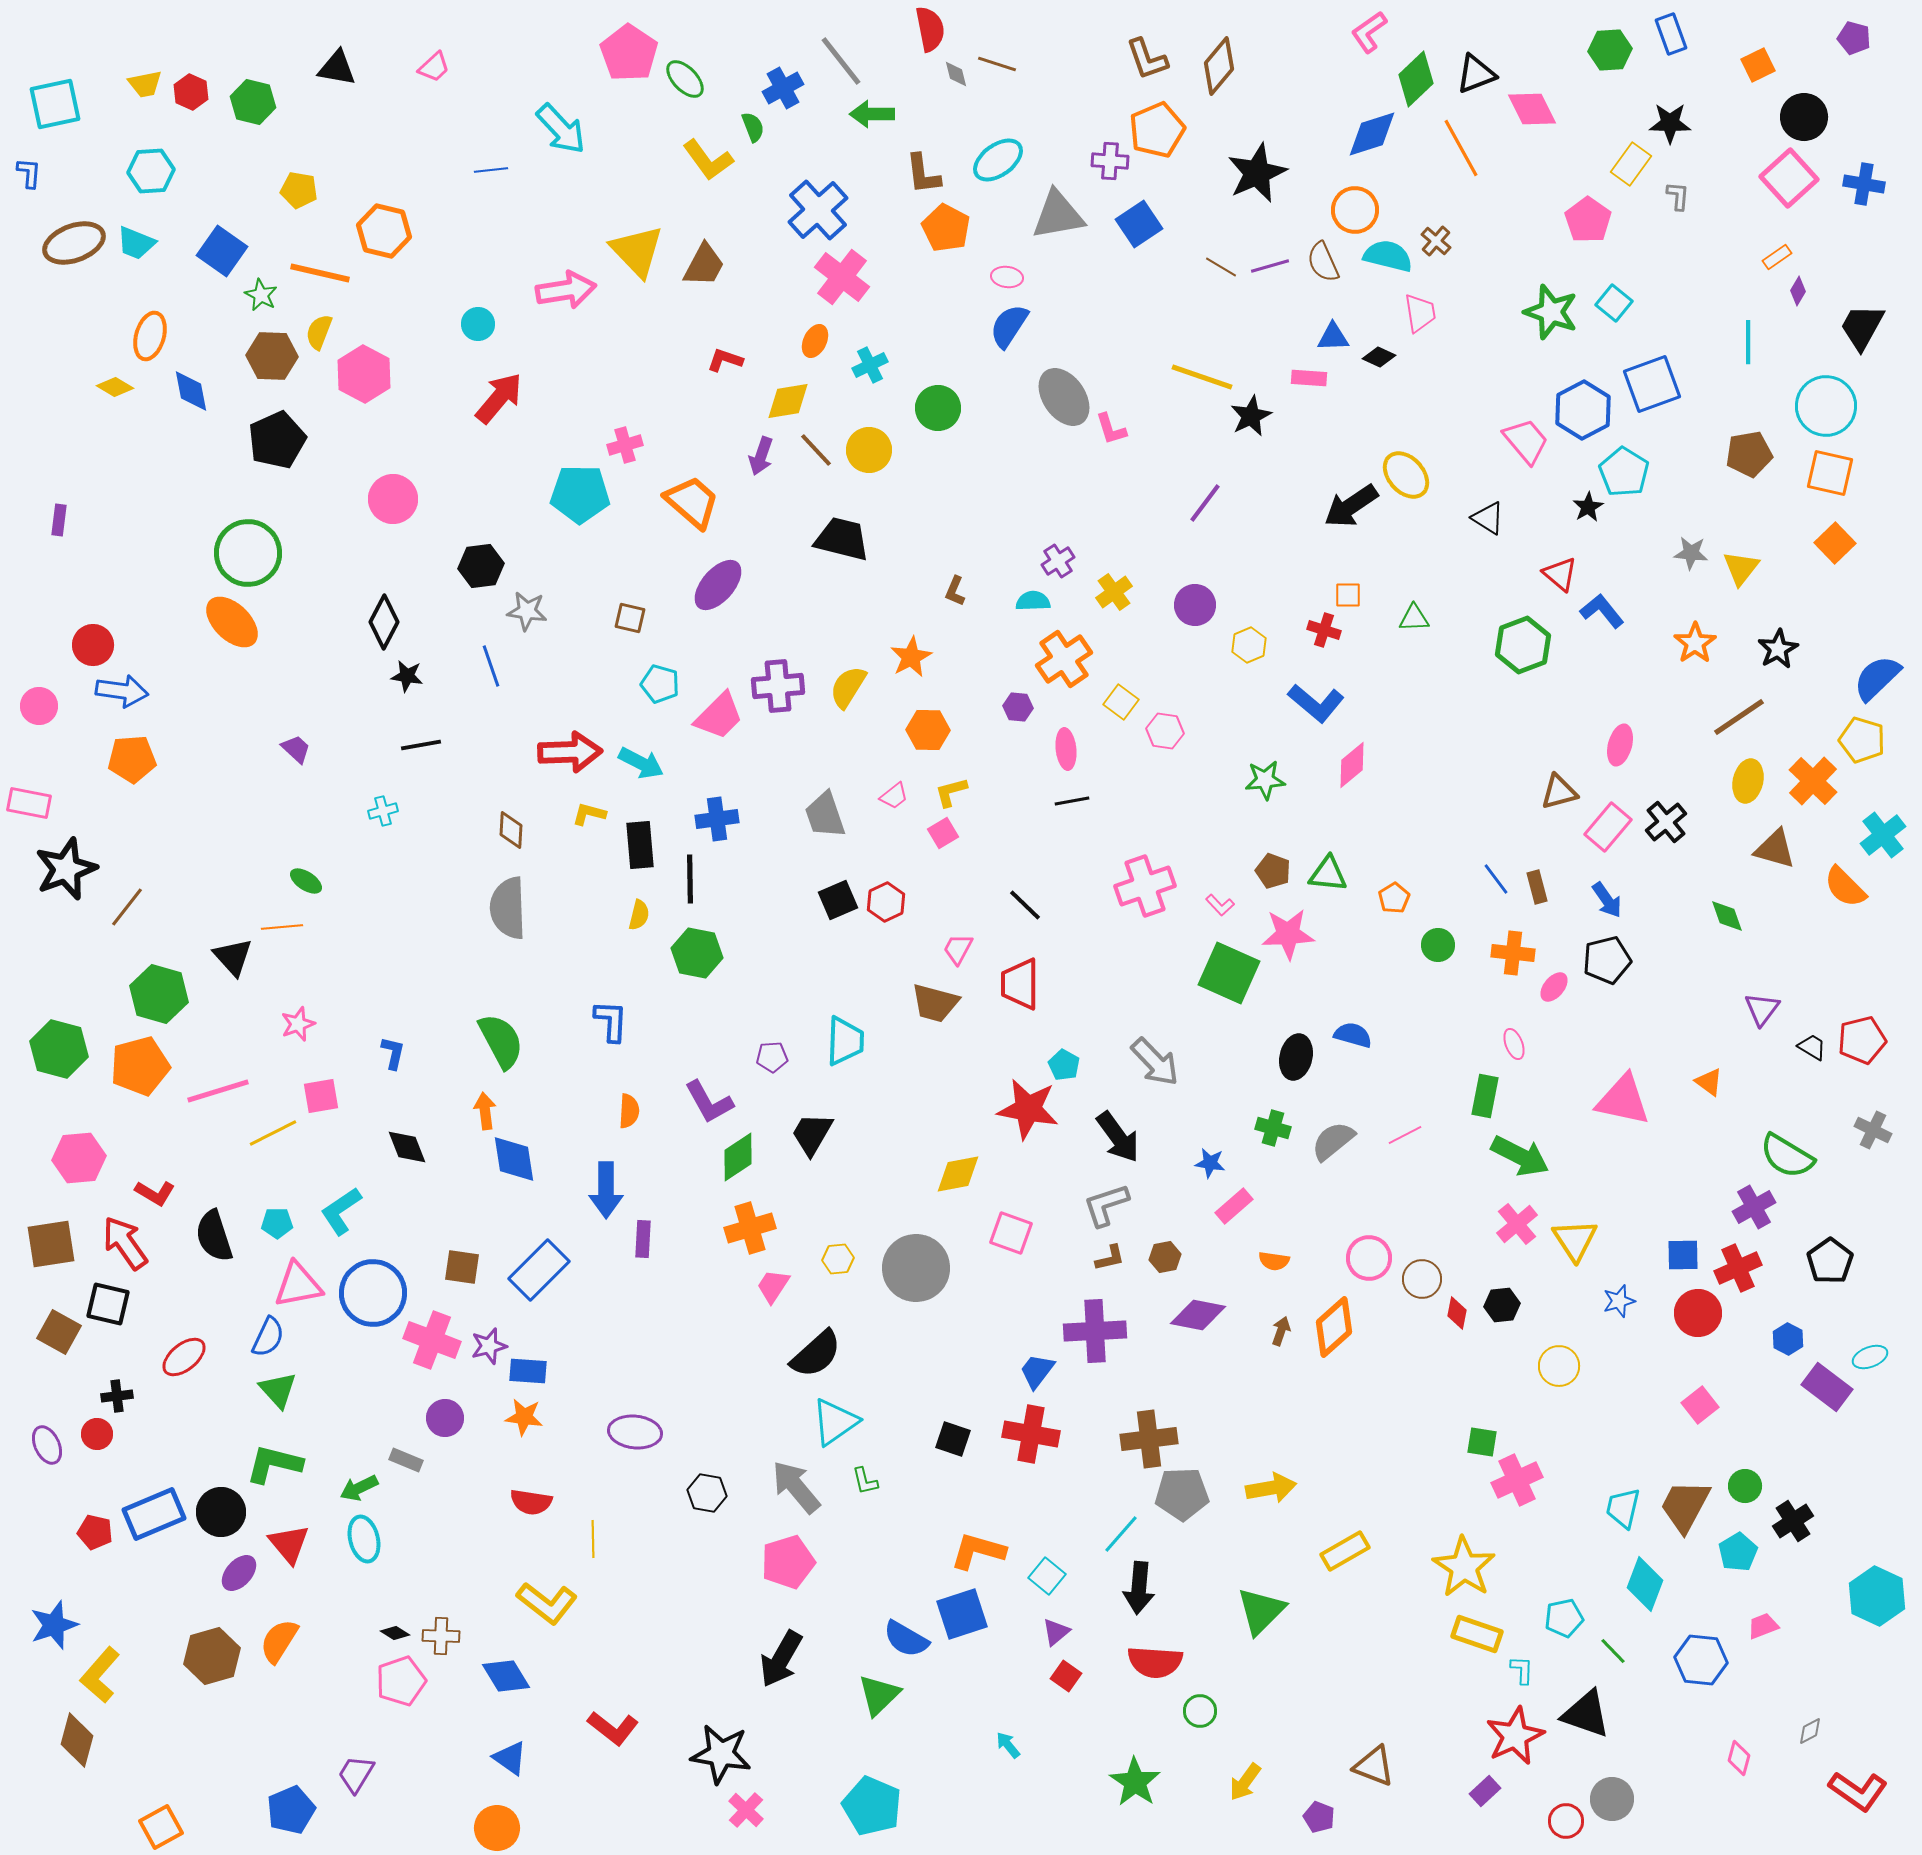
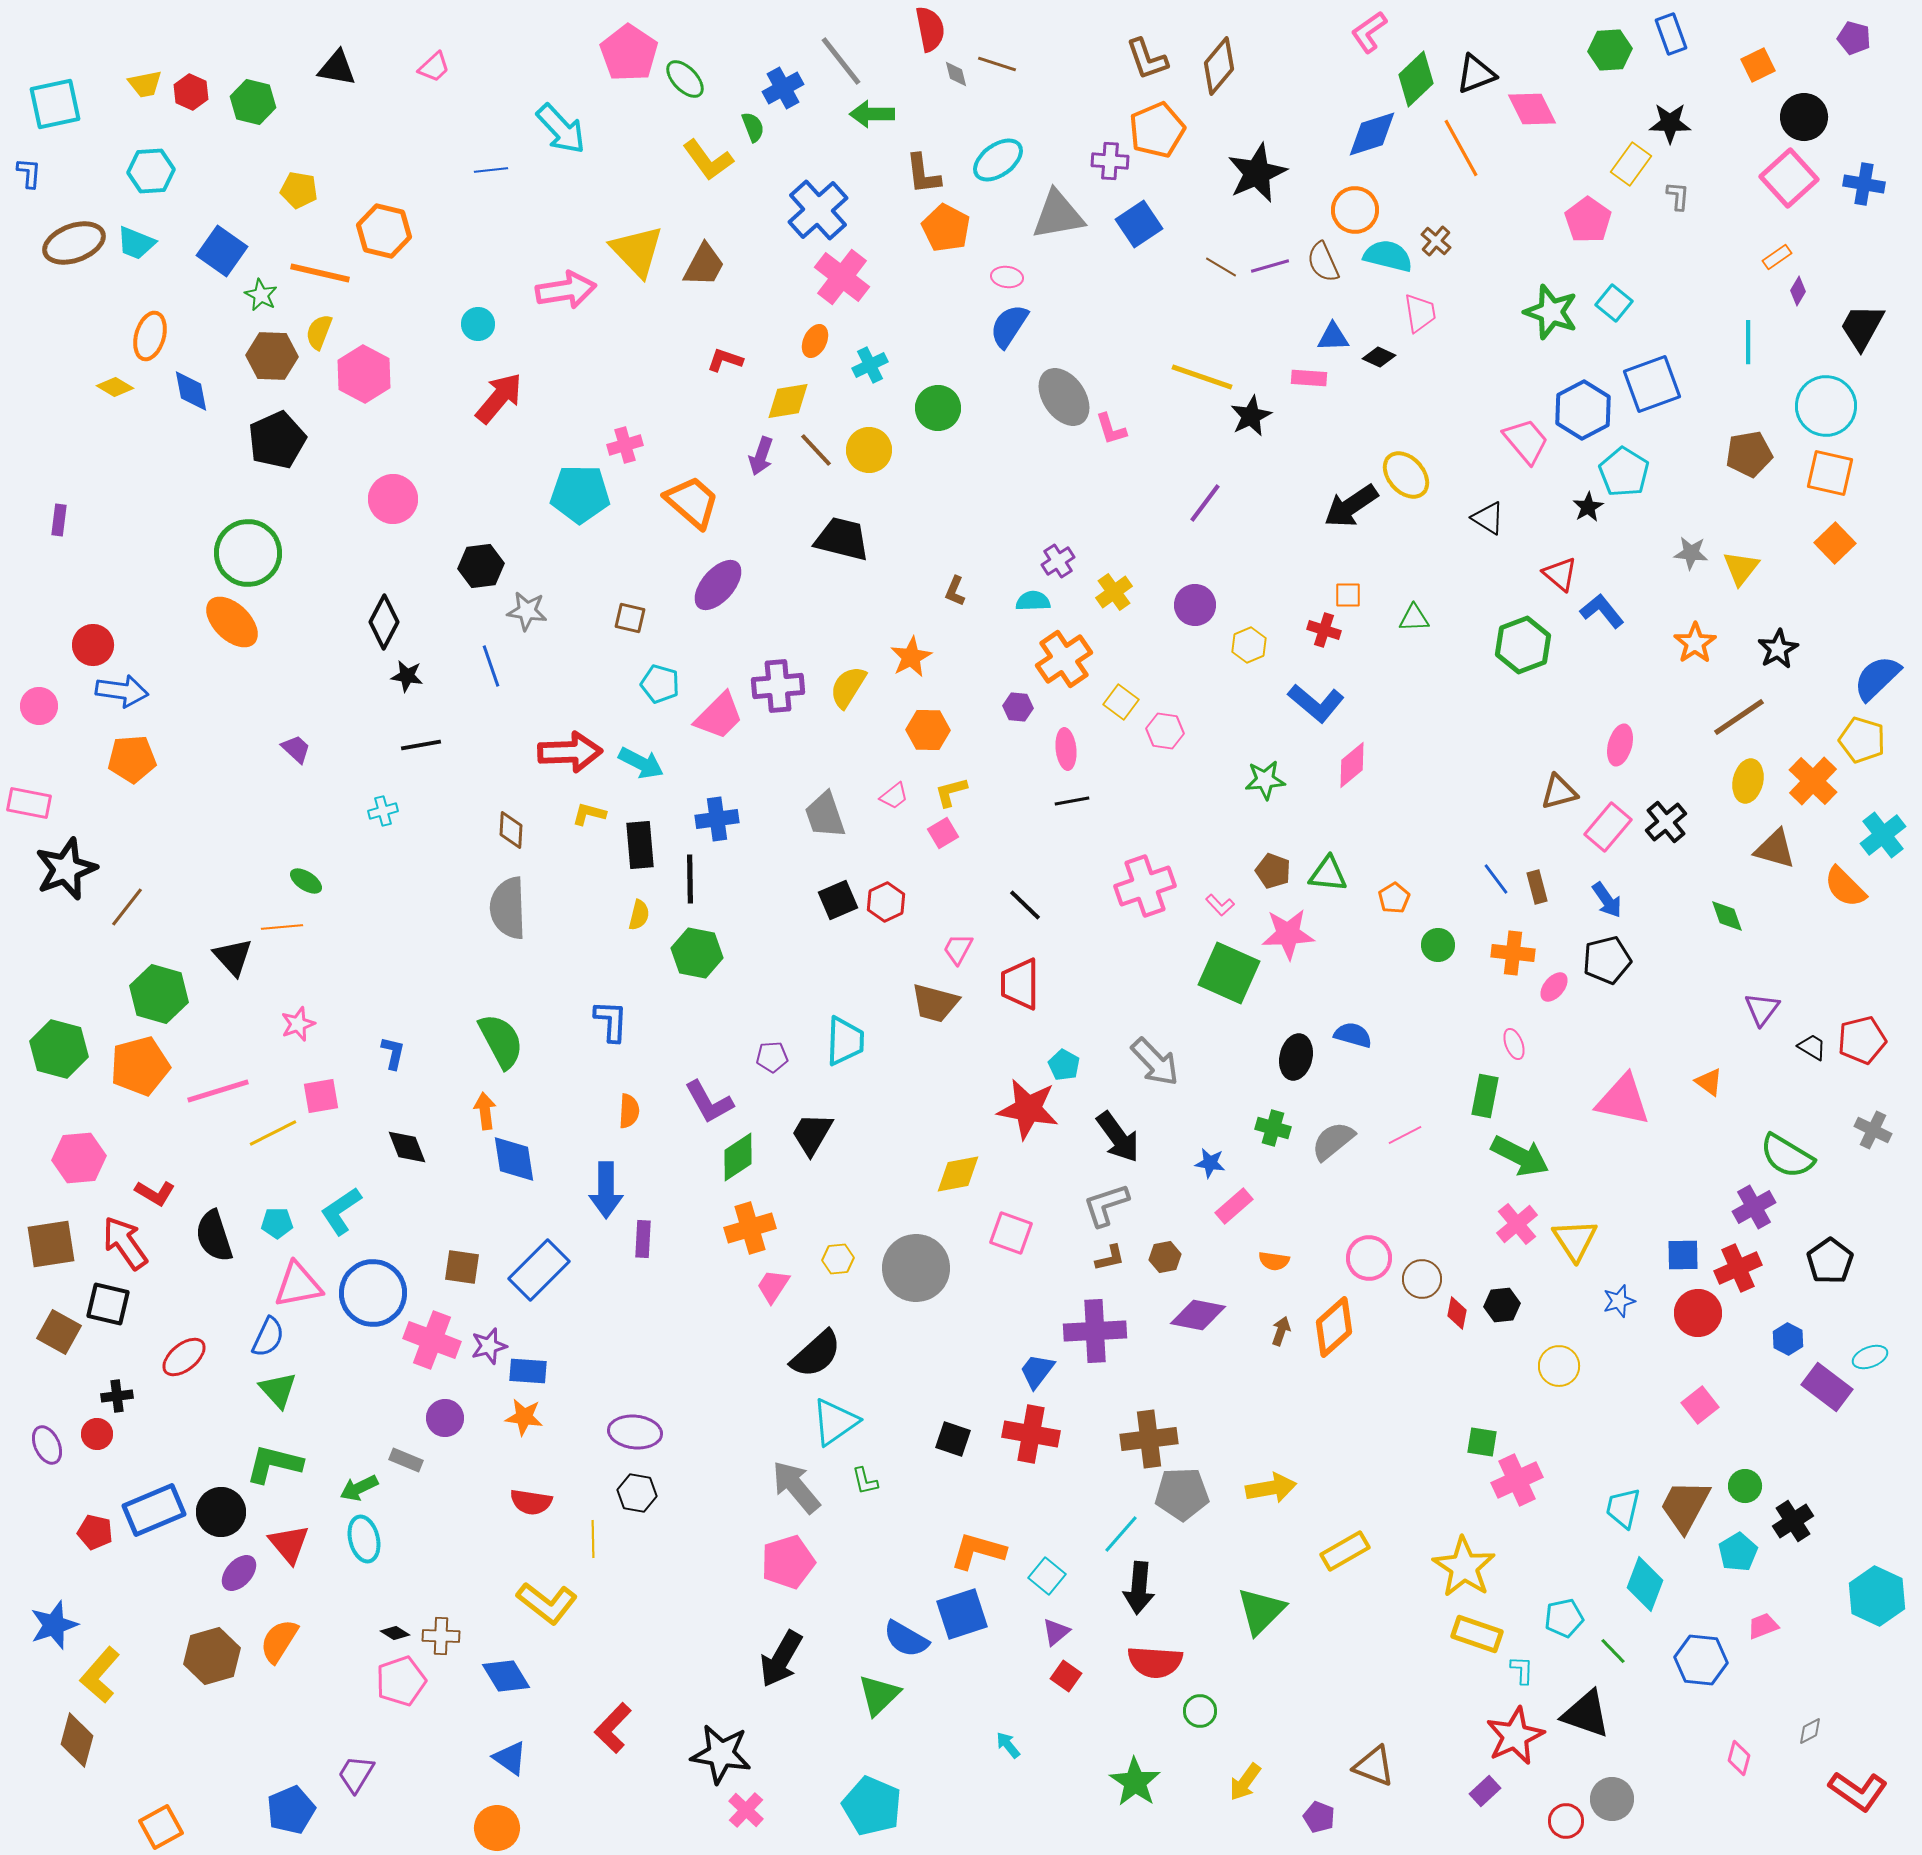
black hexagon at (707, 1493): moved 70 px left
blue rectangle at (154, 1514): moved 4 px up
red L-shape at (613, 1728): rotated 96 degrees clockwise
